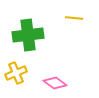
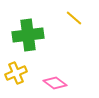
yellow line: rotated 36 degrees clockwise
